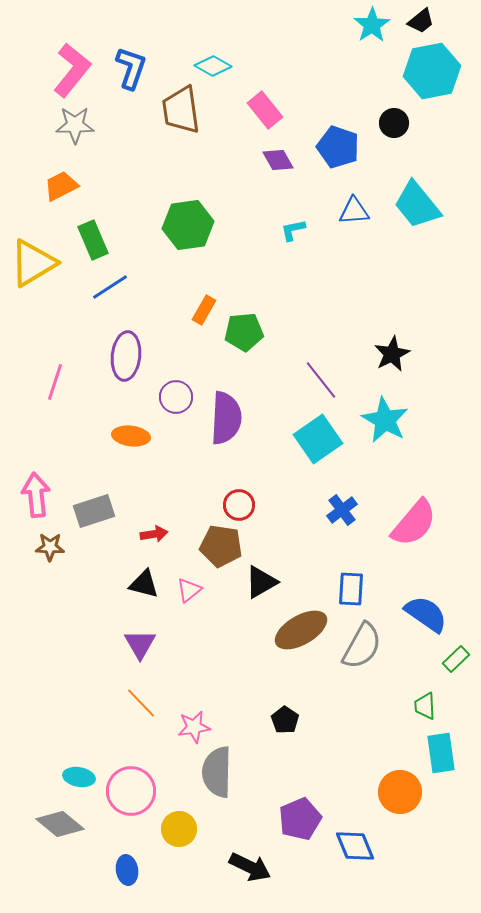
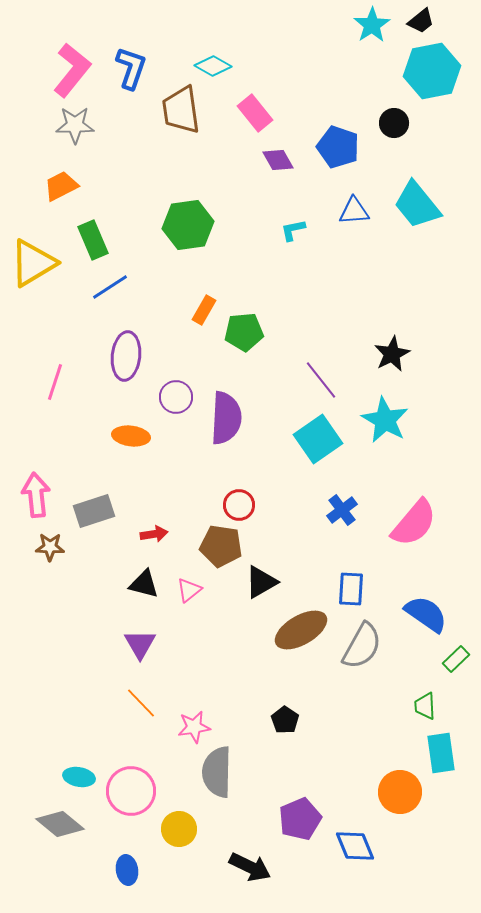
pink rectangle at (265, 110): moved 10 px left, 3 px down
